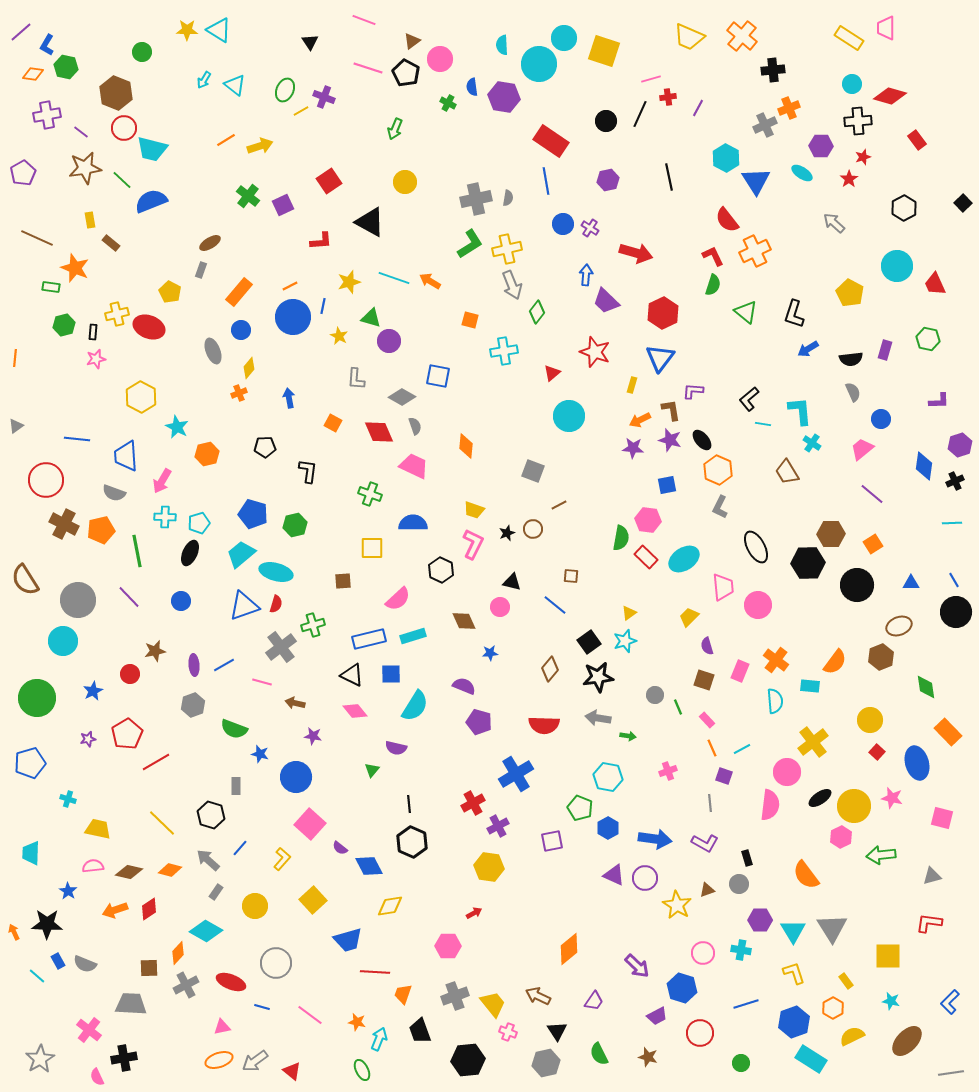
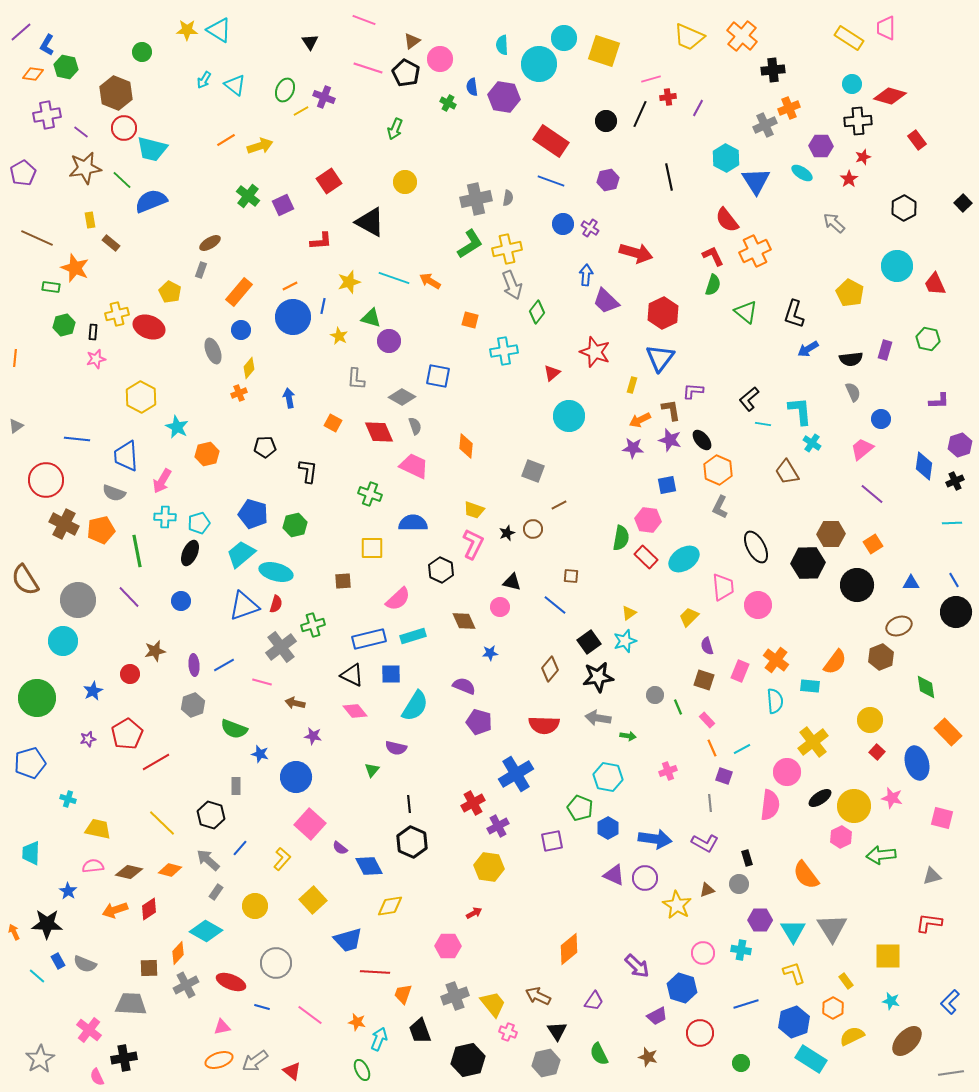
blue line at (546, 181): moved 5 px right; rotated 60 degrees counterclockwise
black hexagon at (468, 1060): rotated 8 degrees counterclockwise
